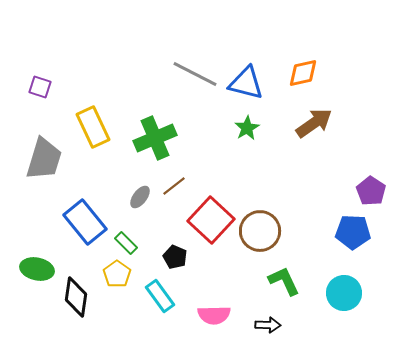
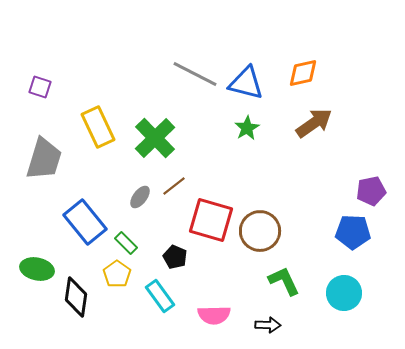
yellow rectangle: moved 5 px right
green cross: rotated 21 degrees counterclockwise
purple pentagon: rotated 28 degrees clockwise
red square: rotated 27 degrees counterclockwise
